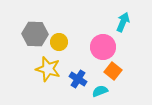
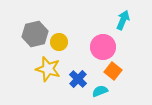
cyan arrow: moved 2 px up
gray hexagon: rotated 15 degrees counterclockwise
blue cross: rotated 12 degrees clockwise
